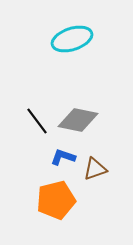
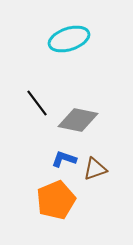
cyan ellipse: moved 3 px left
black line: moved 18 px up
blue L-shape: moved 1 px right, 2 px down
orange pentagon: rotated 9 degrees counterclockwise
